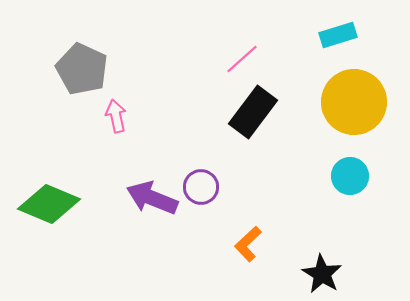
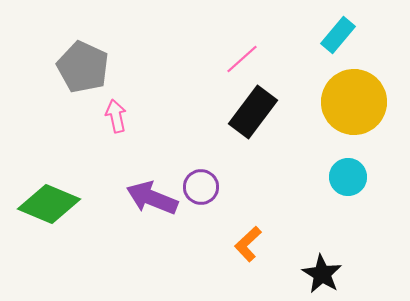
cyan rectangle: rotated 33 degrees counterclockwise
gray pentagon: moved 1 px right, 2 px up
cyan circle: moved 2 px left, 1 px down
